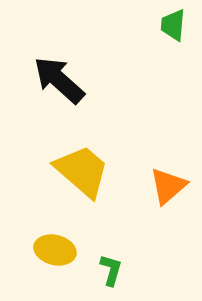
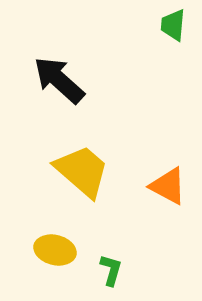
orange triangle: rotated 51 degrees counterclockwise
